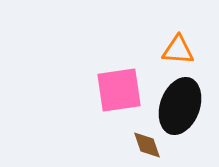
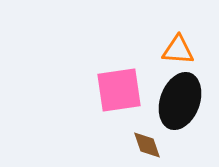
black ellipse: moved 5 px up
